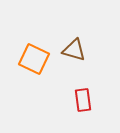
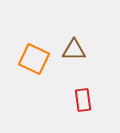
brown triangle: rotated 15 degrees counterclockwise
